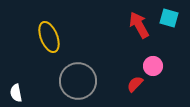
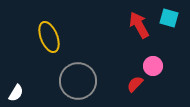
white semicircle: rotated 138 degrees counterclockwise
